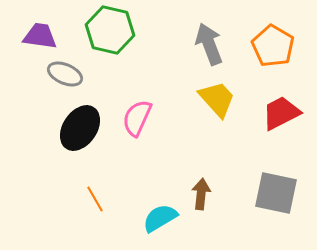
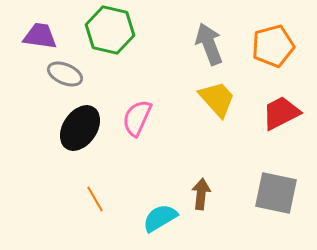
orange pentagon: rotated 27 degrees clockwise
